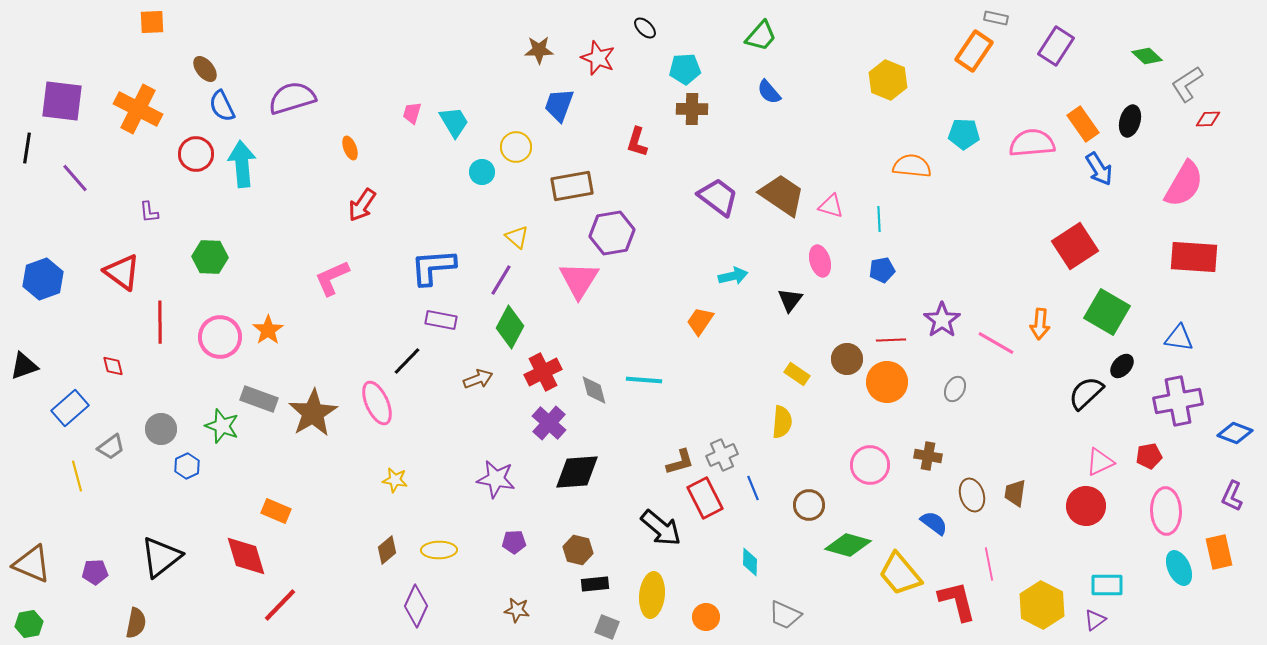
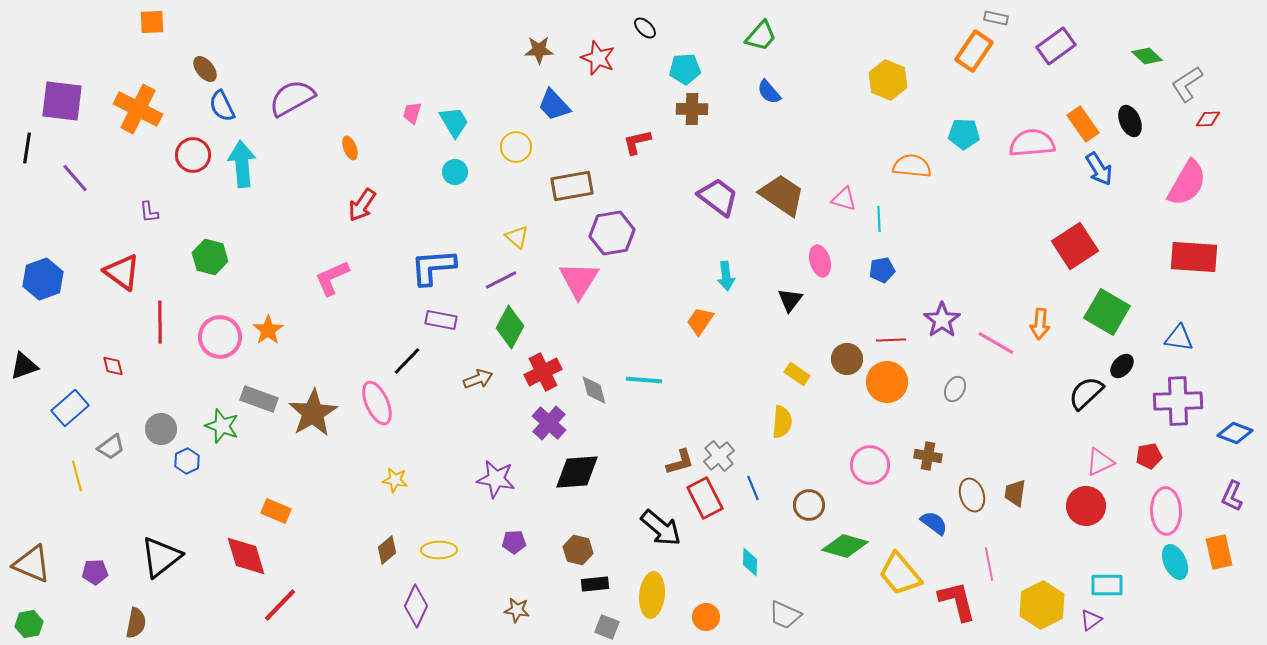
purple rectangle at (1056, 46): rotated 21 degrees clockwise
purple semicircle at (292, 98): rotated 12 degrees counterclockwise
blue trapezoid at (559, 105): moved 5 px left; rotated 63 degrees counterclockwise
black ellipse at (1130, 121): rotated 40 degrees counterclockwise
red L-shape at (637, 142): rotated 60 degrees clockwise
red circle at (196, 154): moved 3 px left, 1 px down
cyan circle at (482, 172): moved 27 px left
pink semicircle at (1184, 184): moved 3 px right, 1 px up
pink triangle at (831, 206): moved 13 px right, 7 px up
green hexagon at (210, 257): rotated 12 degrees clockwise
cyan arrow at (733, 276): moved 7 px left; rotated 96 degrees clockwise
purple line at (501, 280): rotated 32 degrees clockwise
purple cross at (1178, 401): rotated 9 degrees clockwise
gray cross at (722, 455): moved 3 px left, 1 px down; rotated 16 degrees counterclockwise
blue hexagon at (187, 466): moved 5 px up
green diamond at (848, 545): moved 3 px left, 1 px down
cyan ellipse at (1179, 568): moved 4 px left, 6 px up
yellow hexagon at (1042, 605): rotated 6 degrees clockwise
purple triangle at (1095, 620): moved 4 px left
